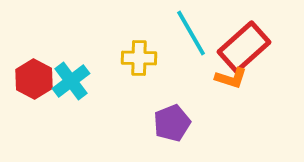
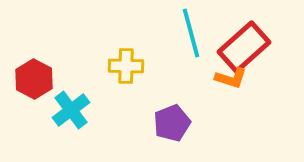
cyan line: rotated 15 degrees clockwise
yellow cross: moved 13 px left, 8 px down
cyan cross: moved 29 px down
